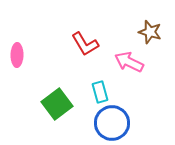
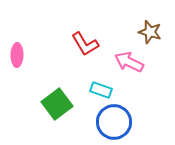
cyan rectangle: moved 1 px right, 2 px up; rotated 55 degrees counterclockwise
blue circle: moved 2 px right, 1 px up
